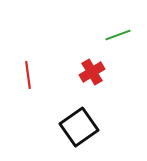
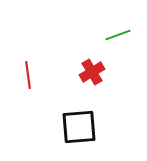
black square: rotated 30 degrees clockwise
